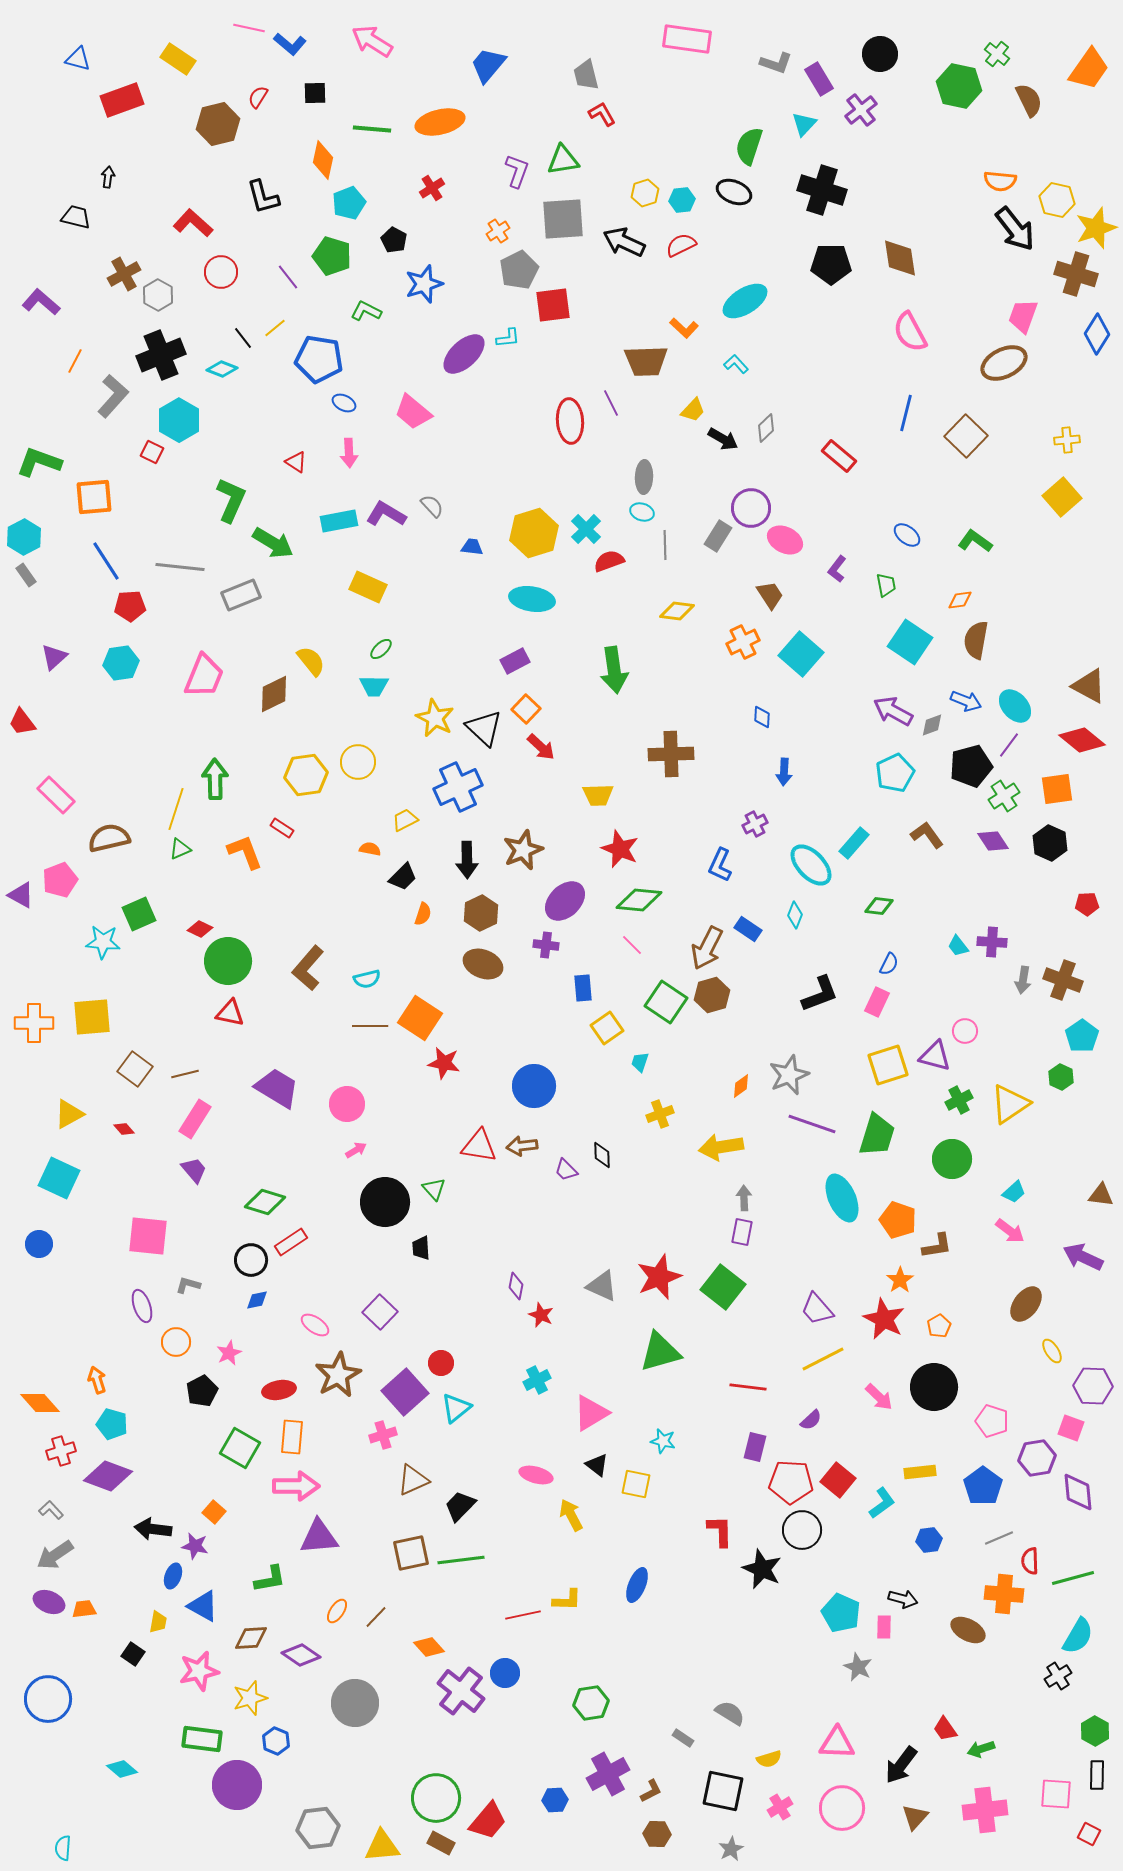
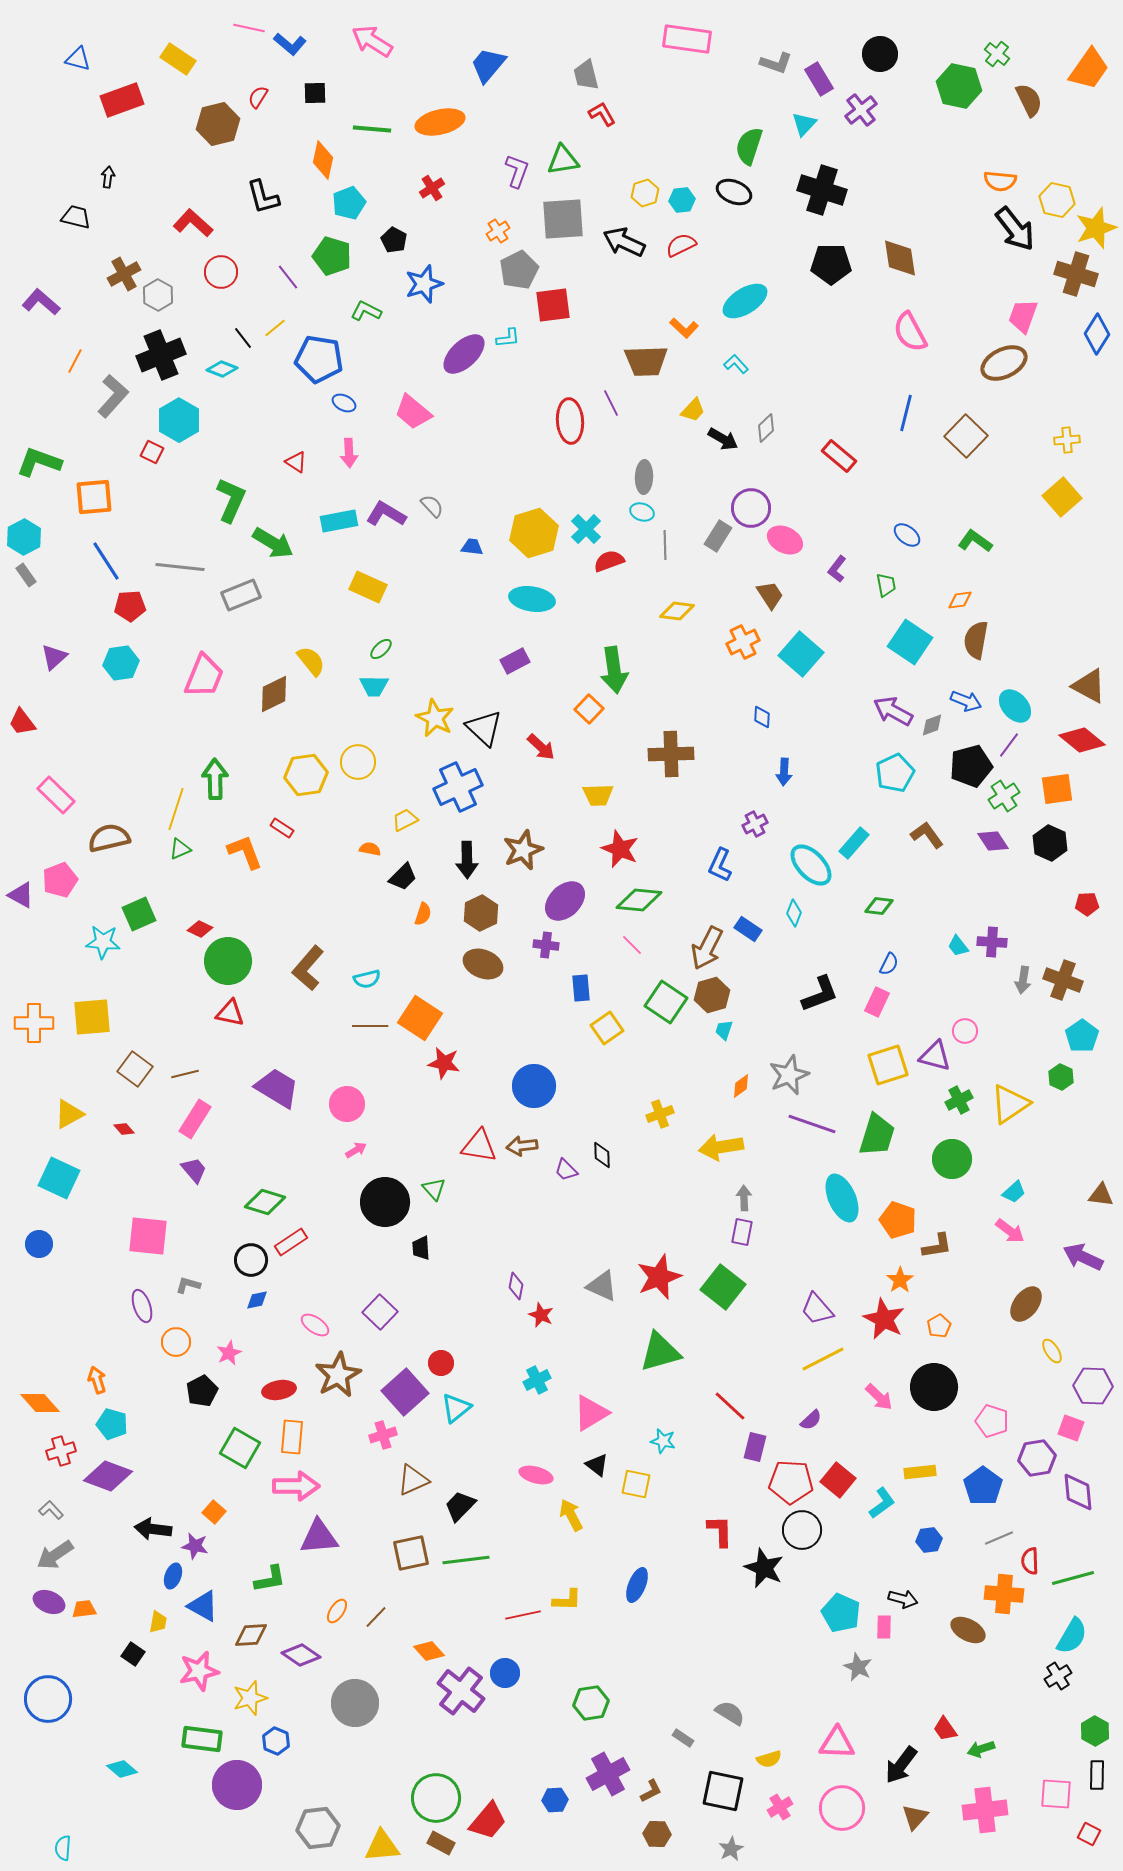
orange square at (526, 709): moved 63 px right
cyan diamond at (795, 915): moved 1 px left, 2 px up
blue rectangle at (583, 988): moved 2 px left
cyan trapezoid at (640, 1062): moved 84 px right, 32 px up
red line at (748, 1387): moved 18 px left, 19 px down; rotated 36 degrees clockwise
green line at (461, 1560): moved 5 px right
black star at (762, 1569): moved 2 px right, 1 px up
cyan semicircle at (1078, 1636): moved 6 px left
brown diamond at (251, 1638): moved 3 px up
orange diamond at (429, 1647): moved 4 px down
